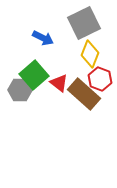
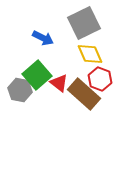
yellow diamond: rotated 44 degrees counterclockwise
green square: moved 3 px right
gray hexagon: rotated 10 degrees clockwise
